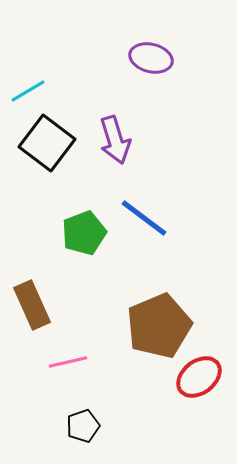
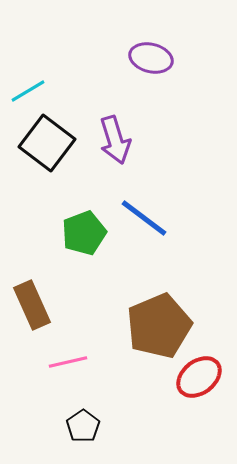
black pentagon: rotated 16 degrees counterclockwise
